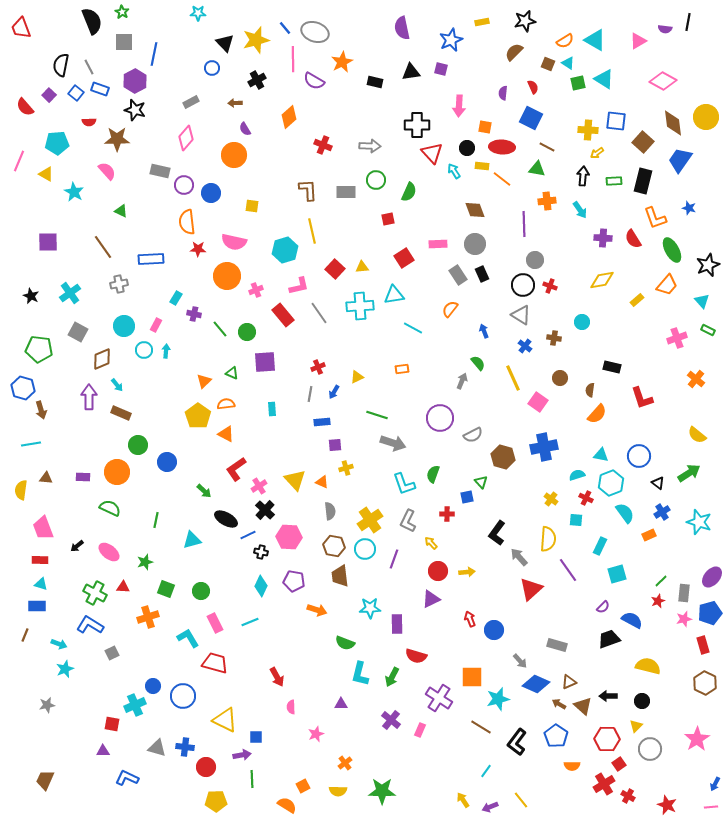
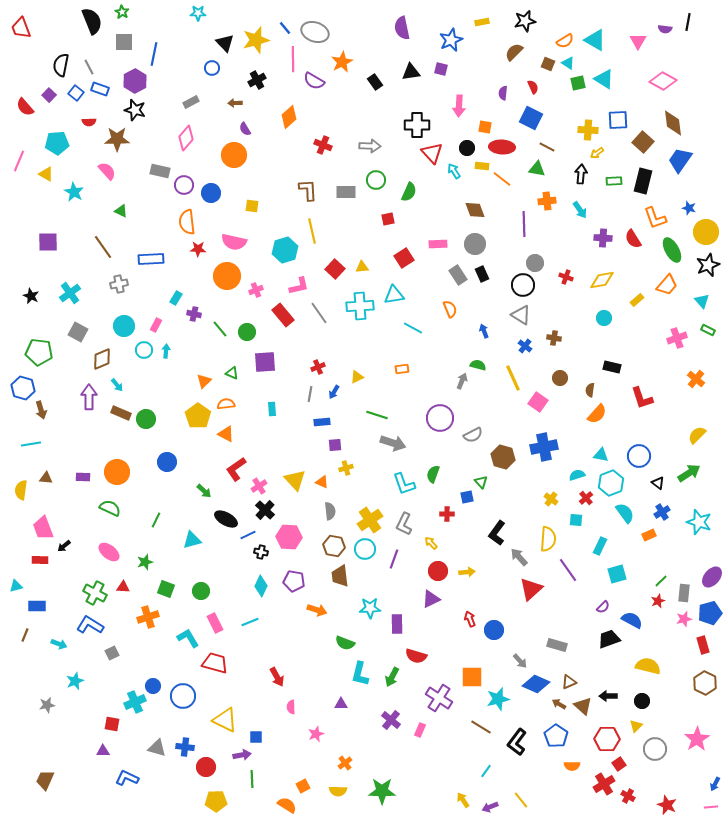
pink triangle at (638, 41): rotated 30 degrees counterclockwise
black rectangle at (375, 82): rotated 42 degrees clockwise
yellow circle at (706, 117): moved 115 px down
blue square at (616, 121): moved 2 px right, 1 px up; rotated 10 degrees counterclockwise
black arrow at (583, 176): moved 2 px left, 2 px up
gray circle at (535, 260): moved 3 px down
red cross at (550, 286): moved 16 px right, 9 px up
orange semicircle at (450, 309): rotated 120 degrees clockwise
cyan circle at (582, 322): moved 22 px right, 4 px up
green pentagon at (39, 349): moved 3 px down
green semicircle at (478, 363): moved 2 px down; rotated 35 degrees counterclockwise
yellow semicircle at (697, 435): rotated 96 degrees clockwise
green circle at (138, 445): moved 8 px right, 26 px up
red cross at (586, 498): rotated 24 degrees clockwise
green line at (156, 520): rotated 14 degrees clockwise
gray L-shape at (408, 521): moved 4 px left, 3 px down
black arrow at (77, 546): moved 13 px left
cyan triangle at (41, 584): moved 25 px left, 2 px down; rotated 32 degrees counterclockwise
cyan star at (65, 669): moved 10 px right, 12 px down
cyan cross at (135, 705): moved 3 px up
gray circle at (650, 749): moved 5 px right
